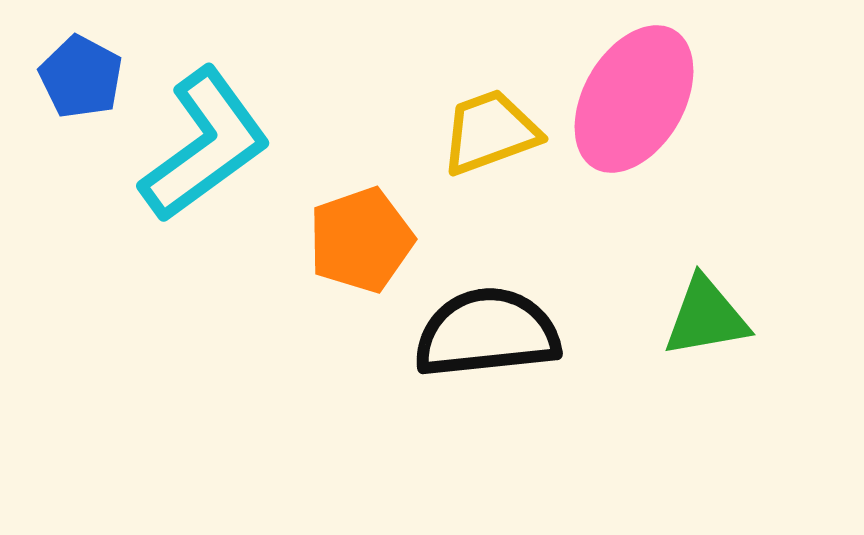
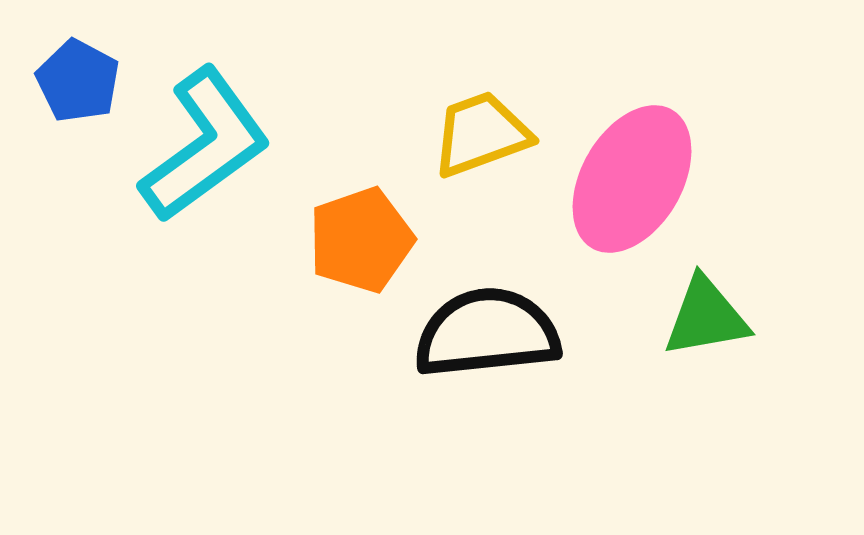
blue pentagon: moved 3 px left, 4 px down
pink ellipse: moved 2 px left, 80 px down
yellow trapezoid: moved 9 px left, 2 px down
